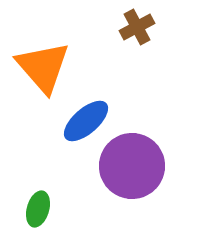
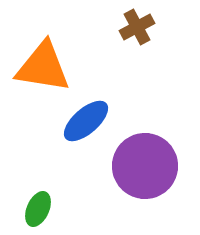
orange triangle: rotated 40 degrees counterclockwise
purple circle: moved 13 px right
green ellipse: rotated 8 degrees clockwise
